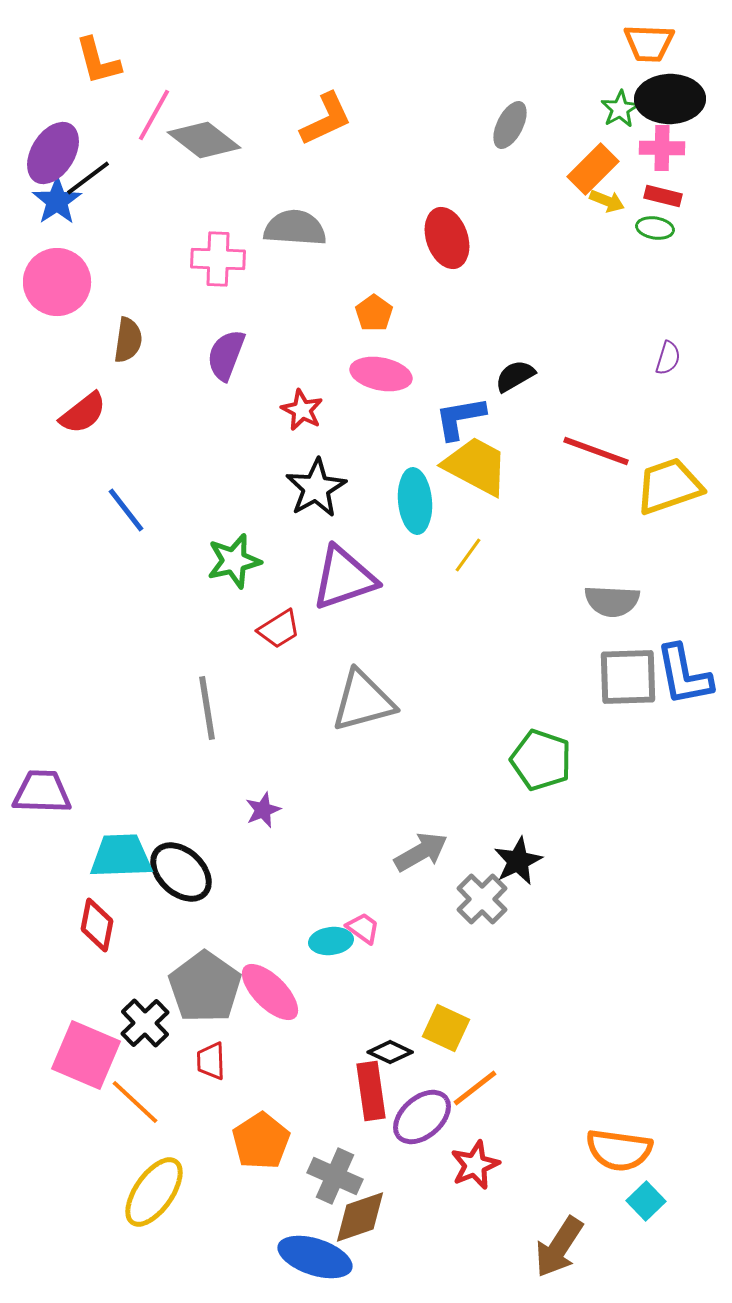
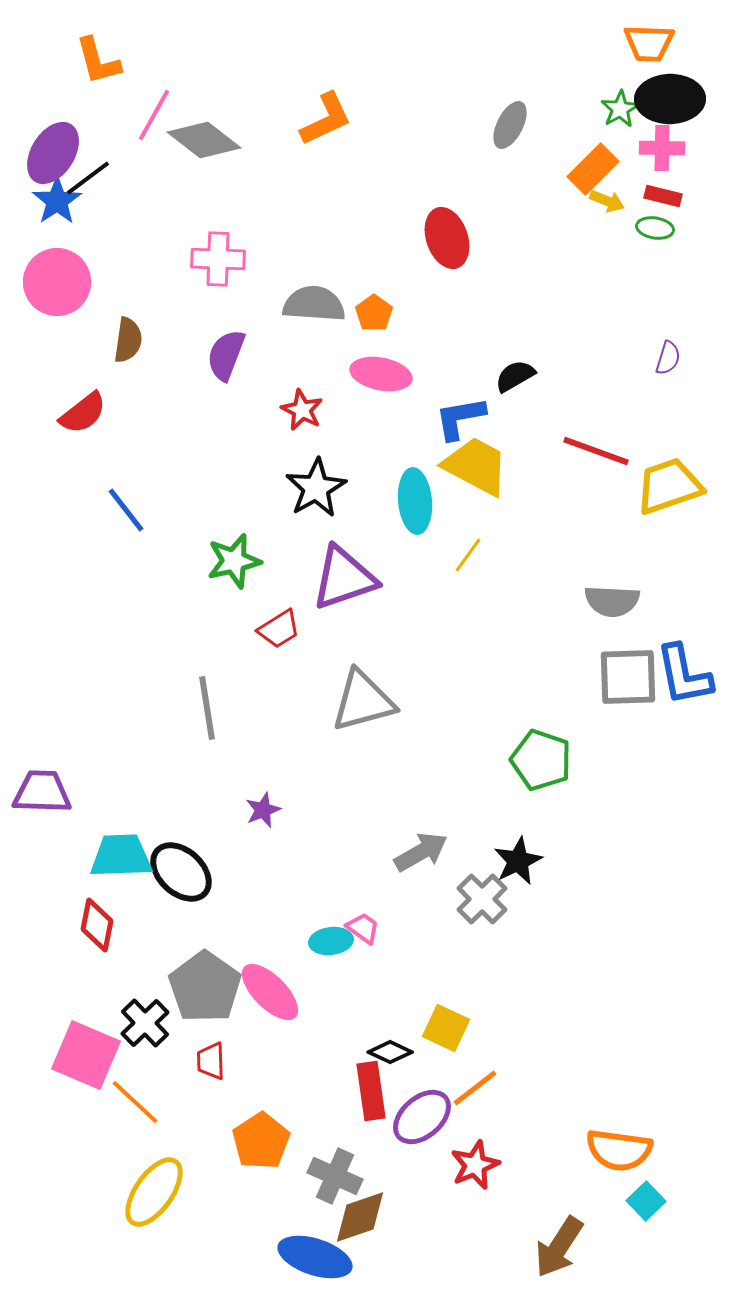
gray semicircle at (295, 228): moved 19 px right, 76 px down
